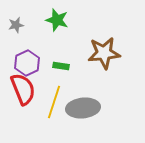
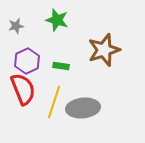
gray star: moved 1 px down
brown star: moved 3 px up; rotated 12 degrees counterclockwise
purple hexagon: moved 2 px up
